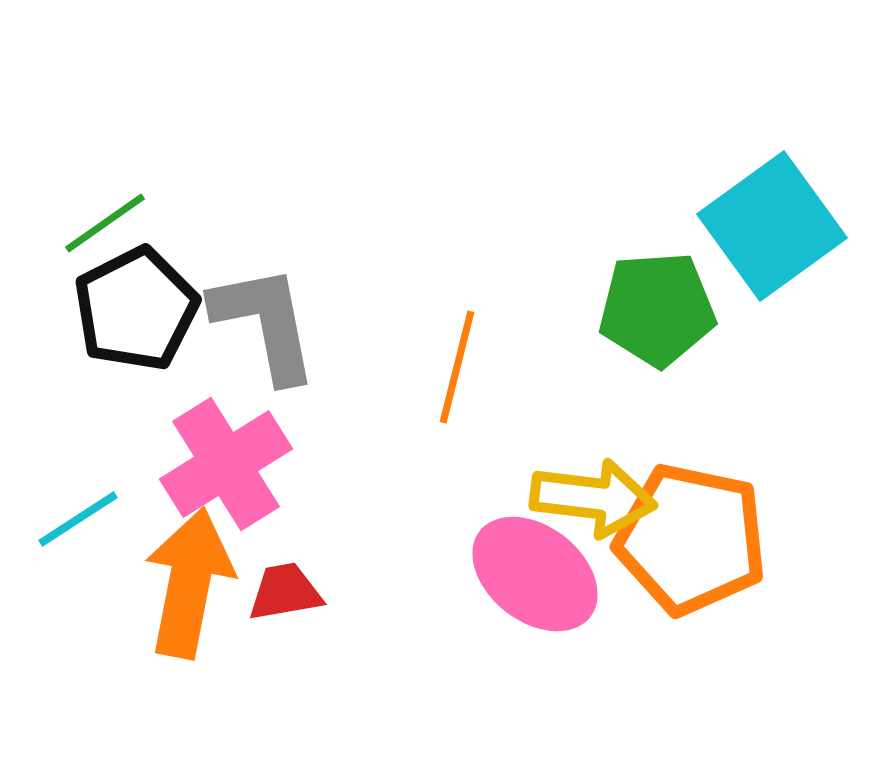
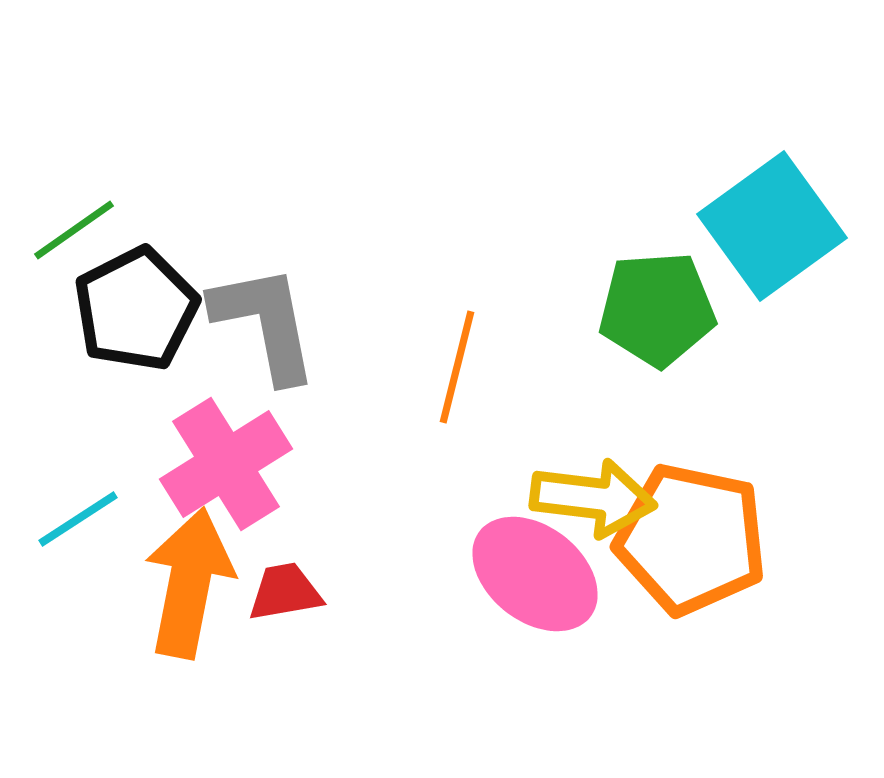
green line: moved 31 px left, 7 px down
